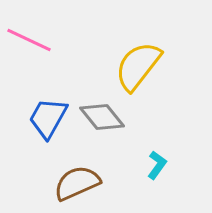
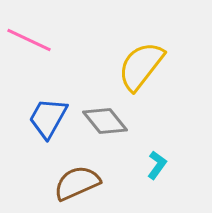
yellow semicircle: moved 3 px right
gray diamond: moved 3 px right, 4 px down
